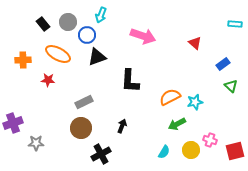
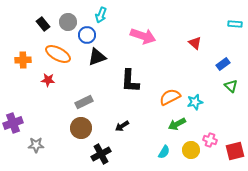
black arrow: rotated 144 degrees counterclockwise
gray star: moved 2 px down
